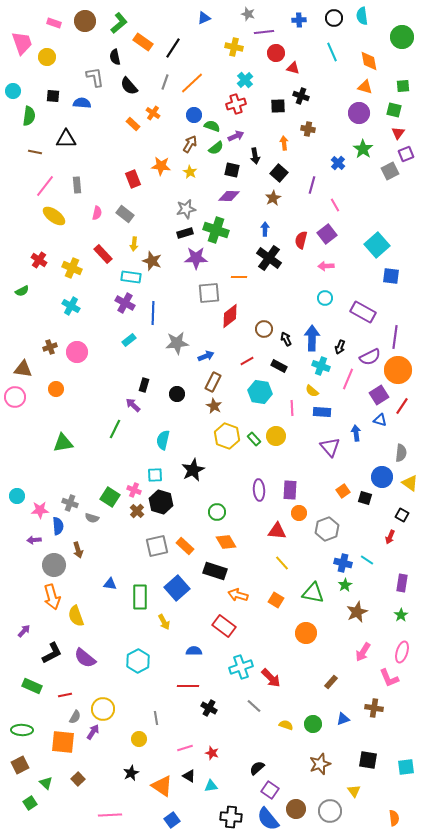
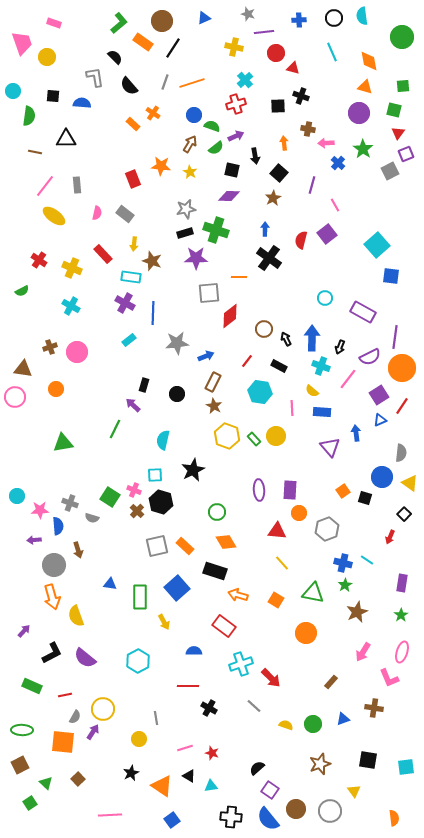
brown circle at (85, 21): moved 77 px right
black semicircle at (115, 57): rotated 147 degrees clockwise
orange line at (192, 83): rotated 25 degrees clockwise
pink arrow at (326, 266): moved 123 px up
red line at (247, 361): rotated 24 degrees counterclockwise
orange circle at (398, 370): moved 4 px right, 2 px up
pink line at (348, 379): rotated 15 degrees clockwise
blue triangle at (380, 420): rotated 40 degrees counterclockwise
black square at (402, 515): moved 2 px right, 1 px up; rotated 16 degrees clockwise
cyan cross at (241, 667): moved 3 px up
